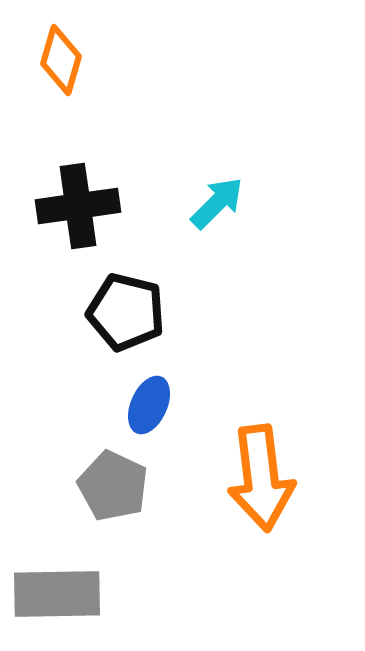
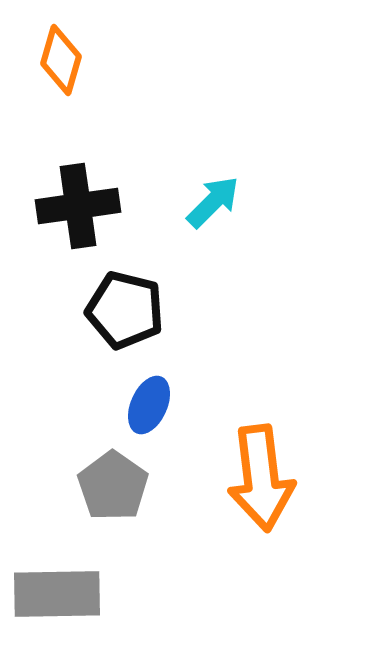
cyan arrow: moved 4 px left, 1 px up
black pentagon: moved 1 px left, 2 px up
gray pentagon: rotated 10 degrees clockwise
